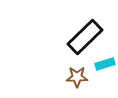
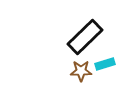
brown star: moved 4 px right, 6 px up
